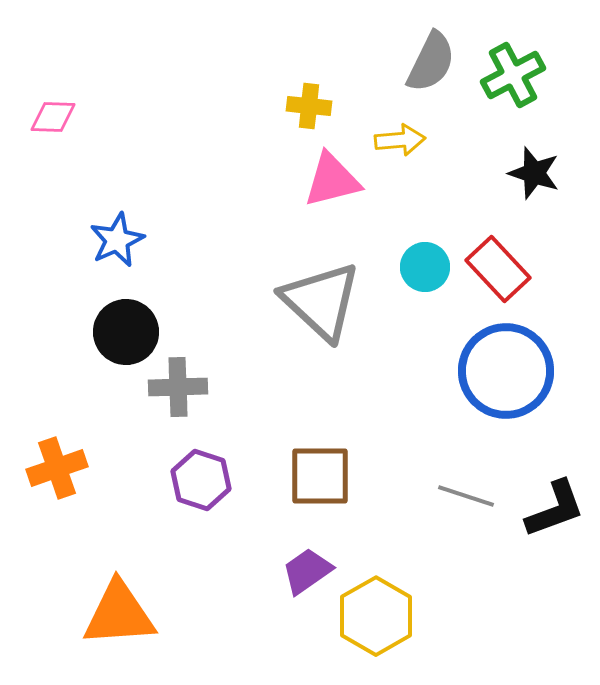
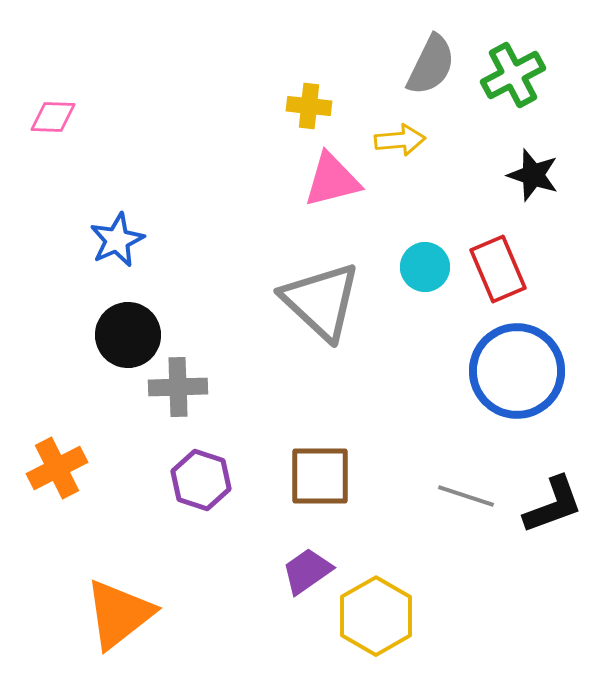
gray semicircle: moved 3 px down
black star: moved 1 px left, 2 px down
red rectangle: rotated 20 degrees clockwise
black circle: moved 2 px right, 3 px down
blue circle: moved 11 px right
orange cross: rotated 8 degrees counterclockwise
black L-shape: moved 2 px left, 4 px up
orange triangle: rotated 34 degrees counterclockwise
